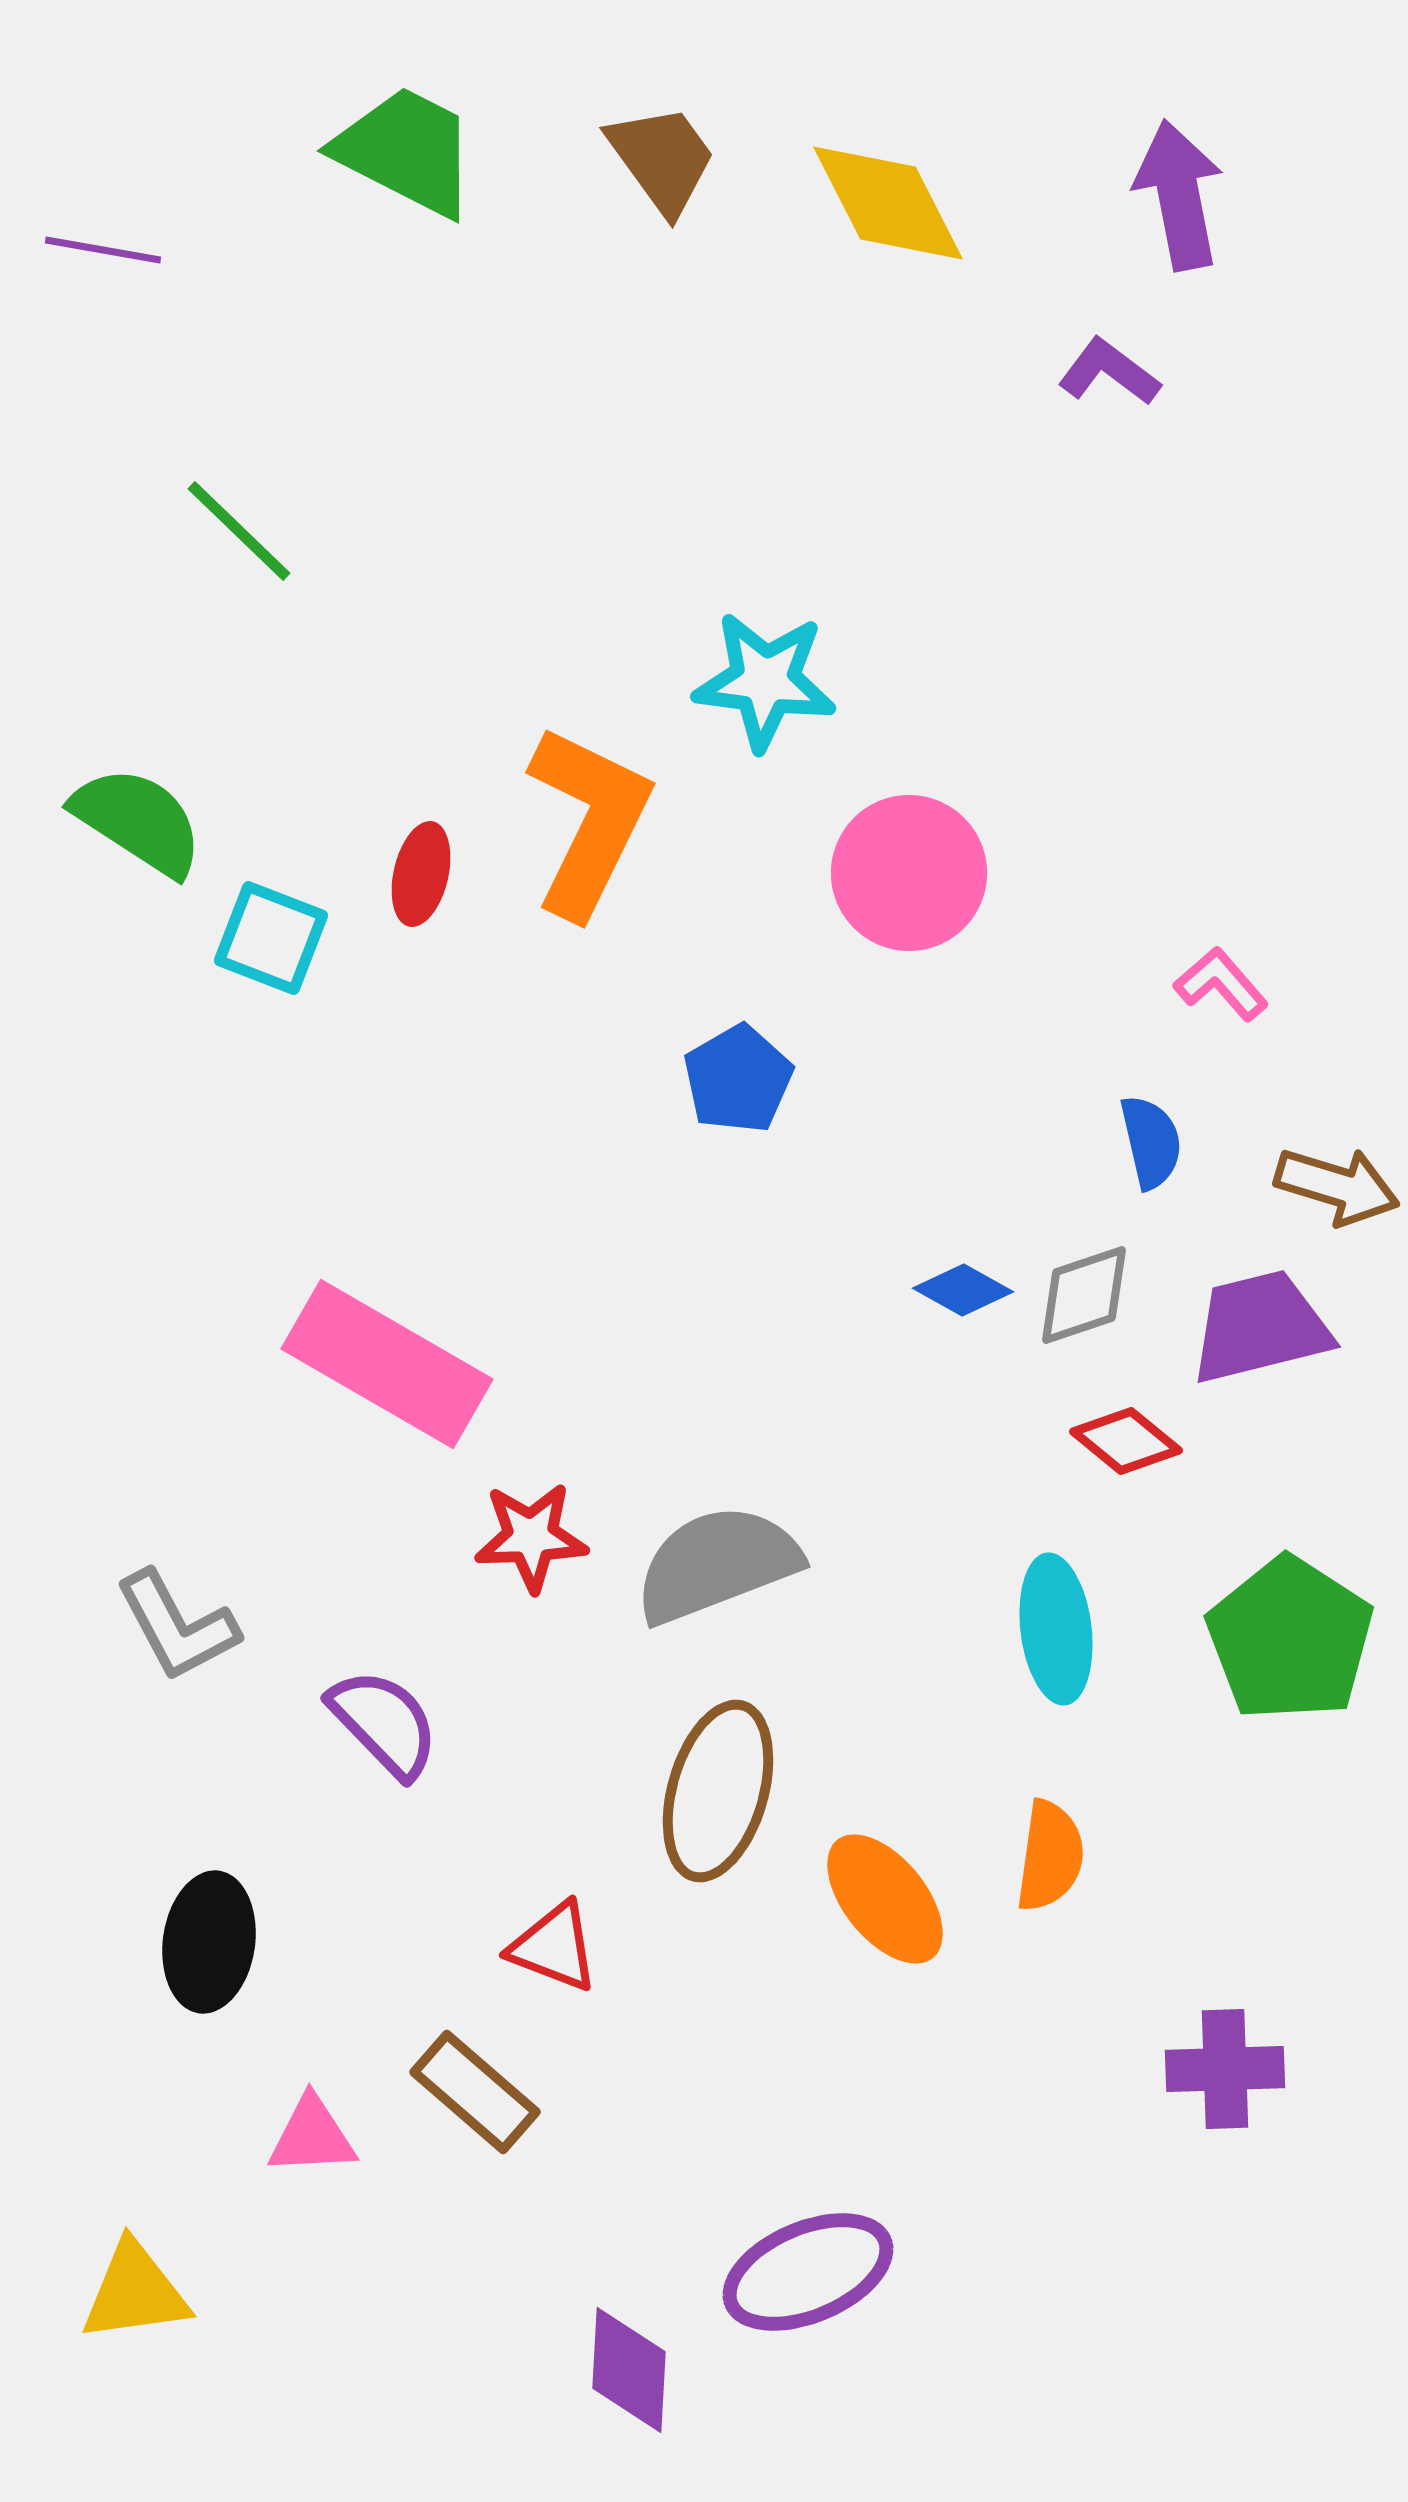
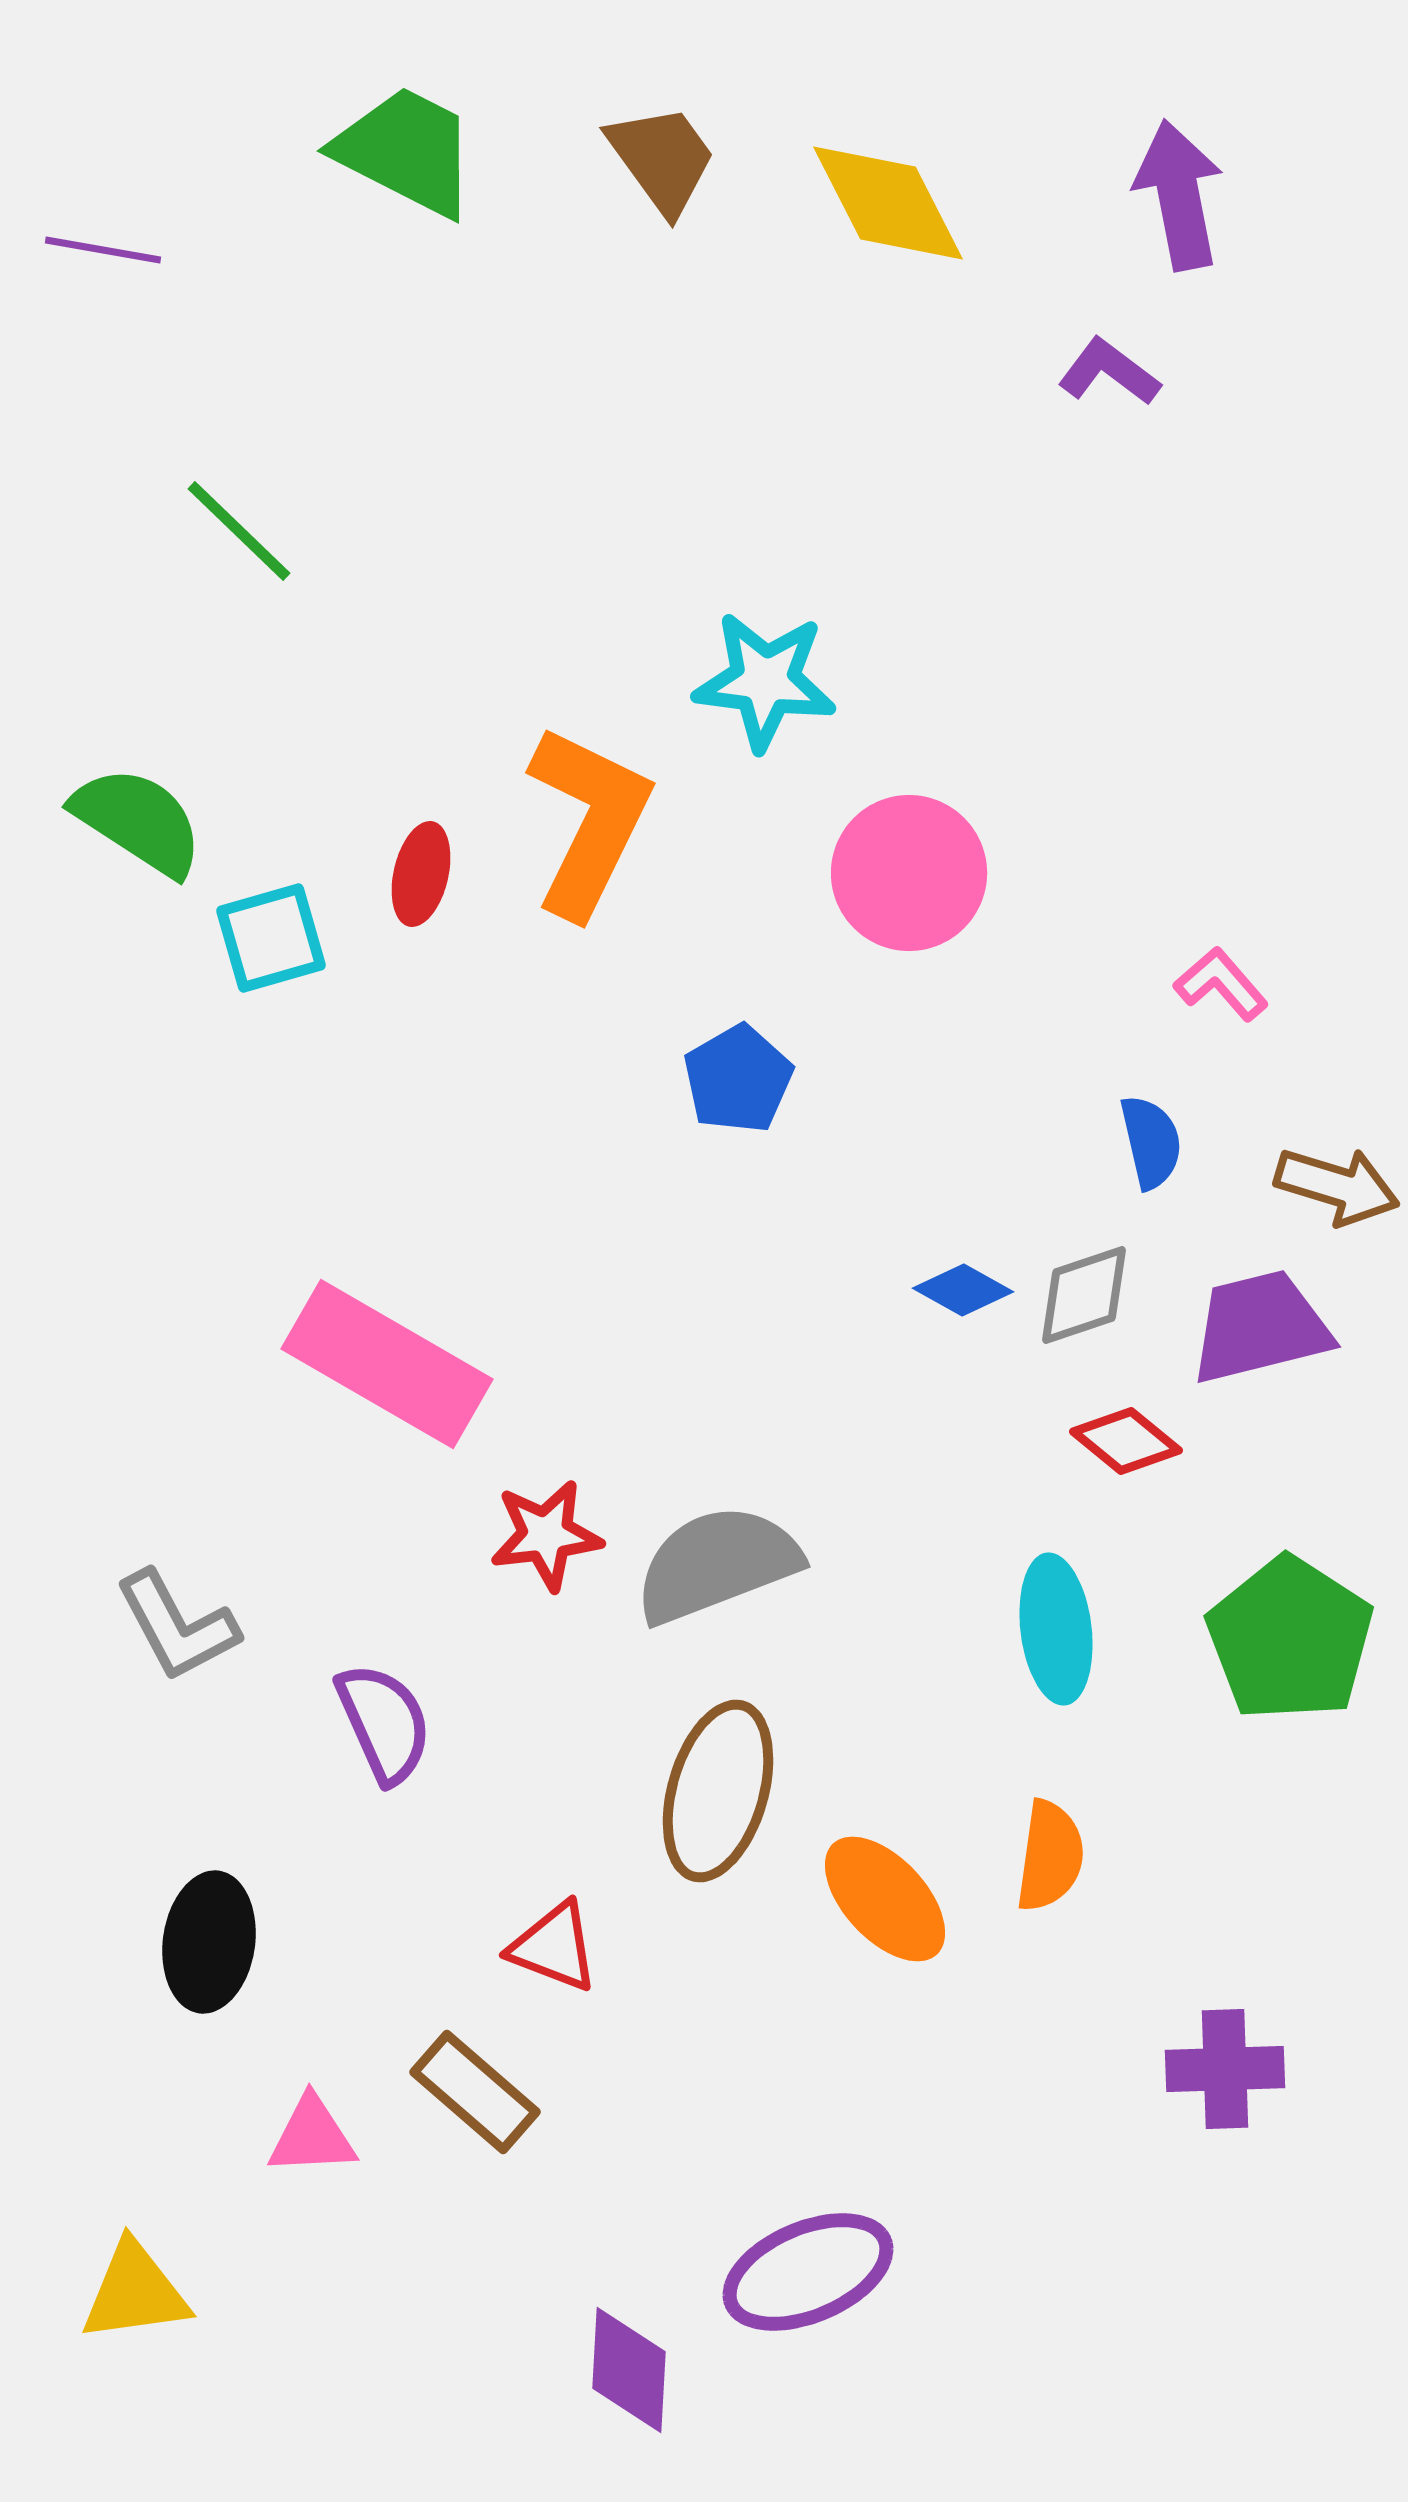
cyan square: rotated 37 degrees counterclockwise
red star: moved 15 px right, 2 px up; rotated 5 degrees counterclockwise
purple semicircle: rotated 20 degrees clockwise
orange ellipse: rotated 4 degrees counterclockwise
